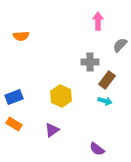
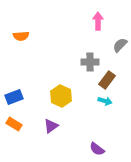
purple triangle: moved 1 px left, 4 px up
